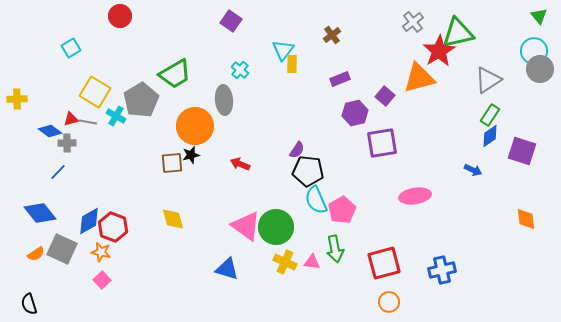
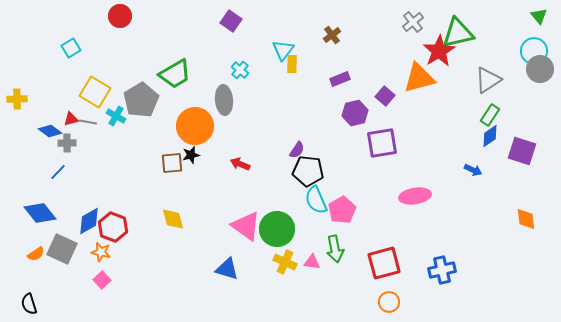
green circle at (276, 227): moved 1 px right, 2 px down
